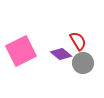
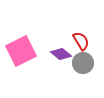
red semicircle: moved 3 px right
